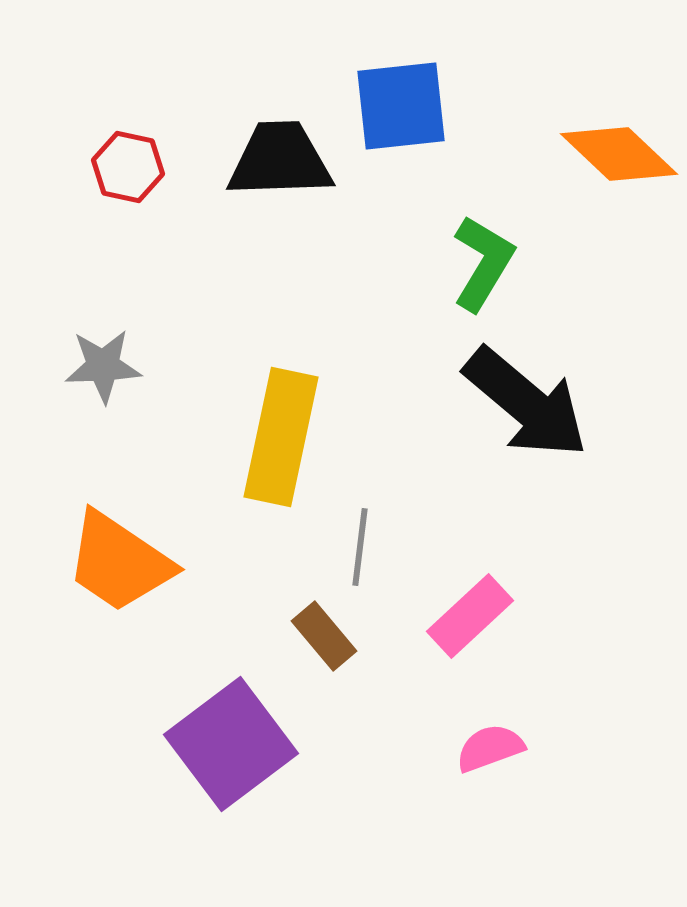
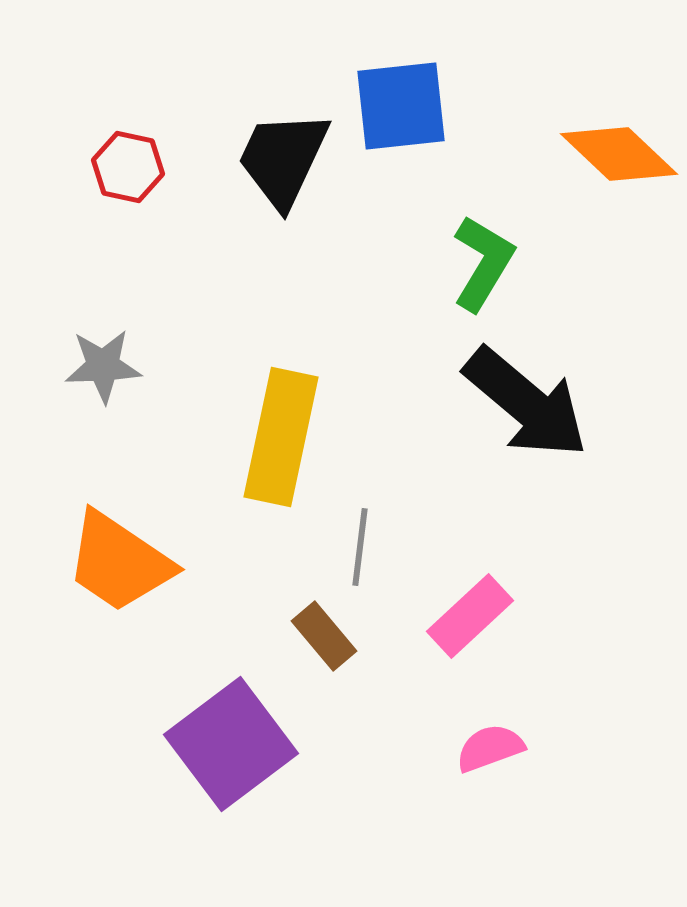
black trapezoid: moved 3 px right, 1 px up; rotated 63 degrees counterclockwise
